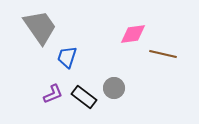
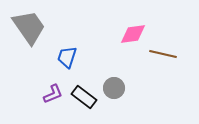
gray trapezoid: moved 11 px left
